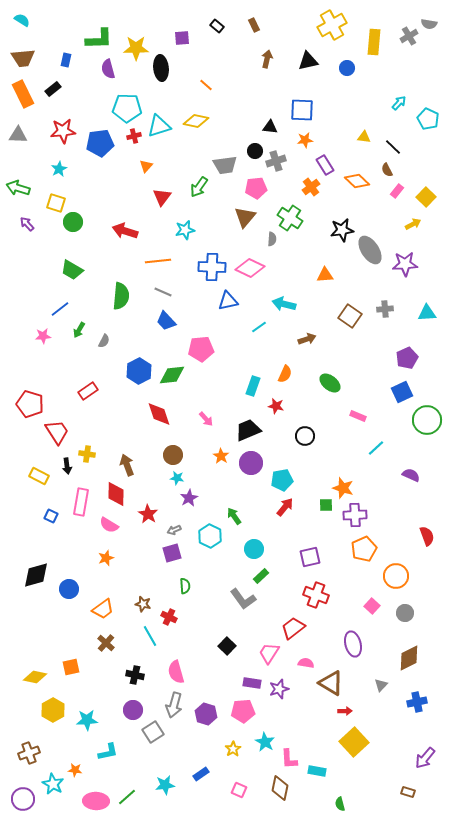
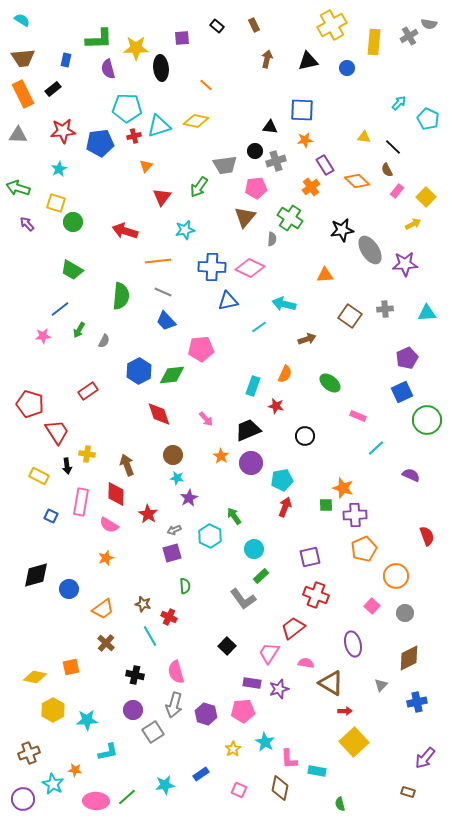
red arrow at (285, 507): rotated 18 degrees counterclockwise
